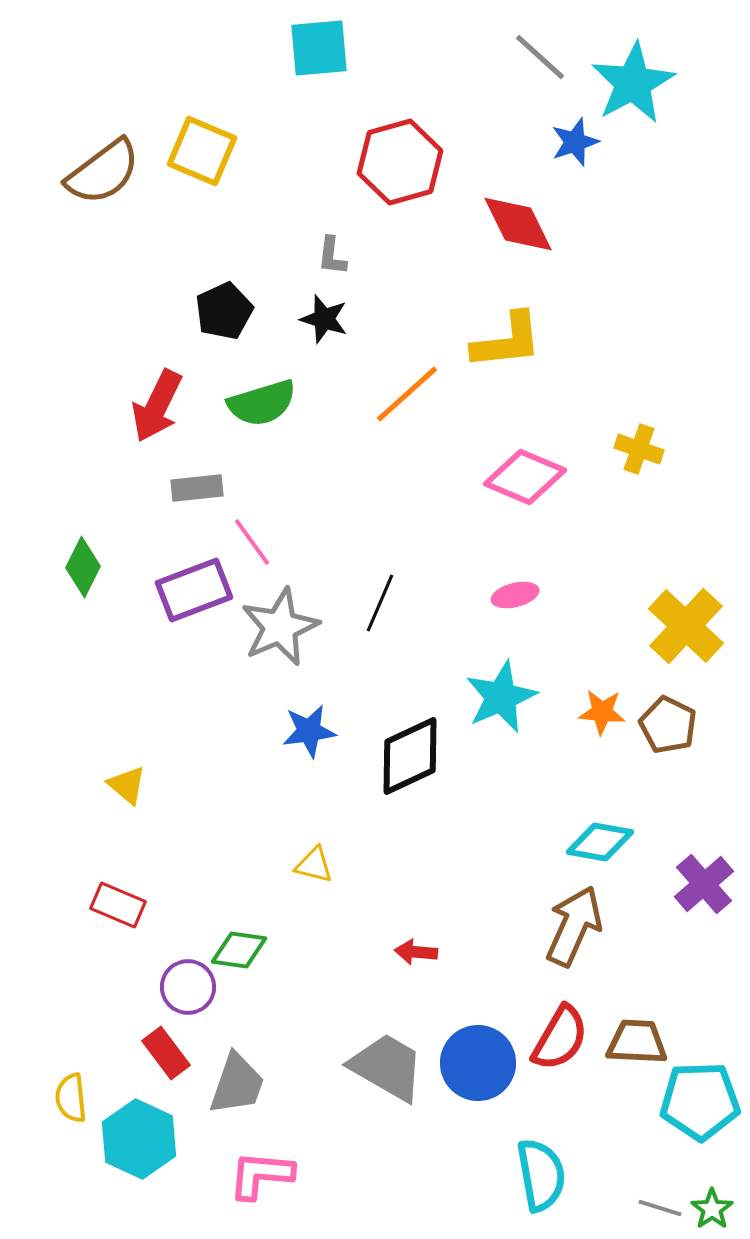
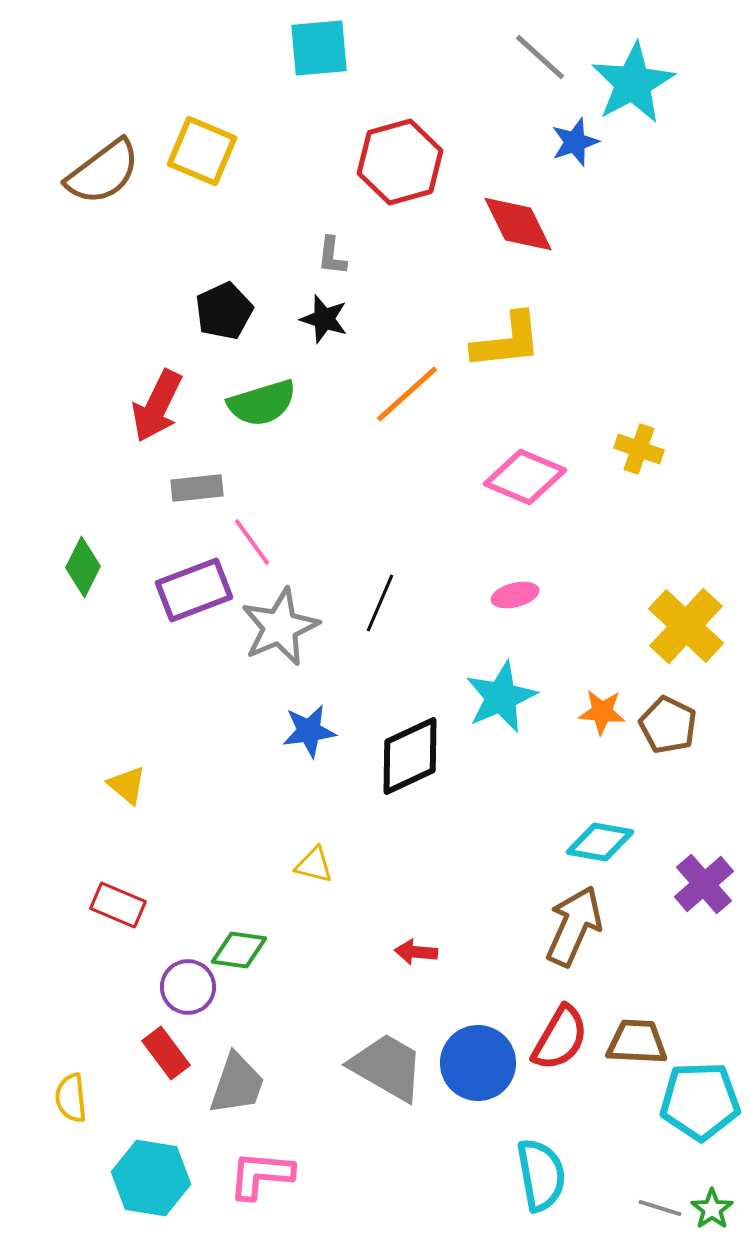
cyan hexagon at (139, 1139): moved 12 px right, 39 px down; rotated 16 degrees counterclockwise
